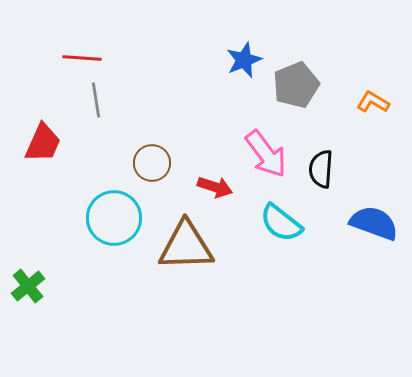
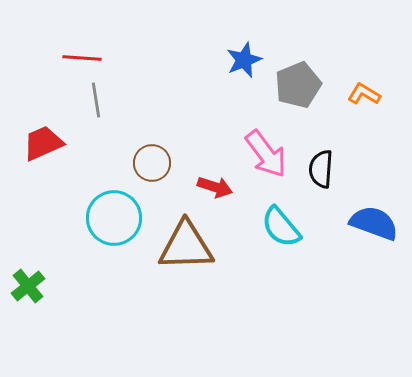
gray pentagon: moved 2 px right
orange L-shape: moved 9 px left, 8 px up
red trapezoid: rotated 138 degrees counterclockwise
cyan semicircle: moved 4 px down; rotated 12 degrees clockwise
